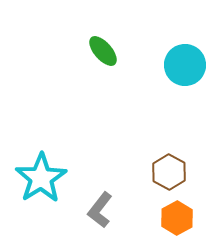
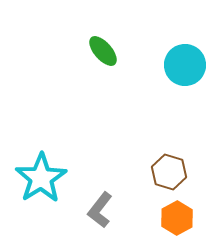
brown hexagon: rotated 12 degrees counterclockwise
